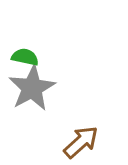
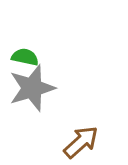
gray star: rotated 12 degrees clockwise
